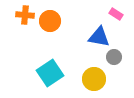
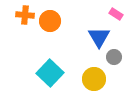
blue triangle: rotated 50 degrees clockwise
cyan square: rotated 12 degrees counterclockwise
